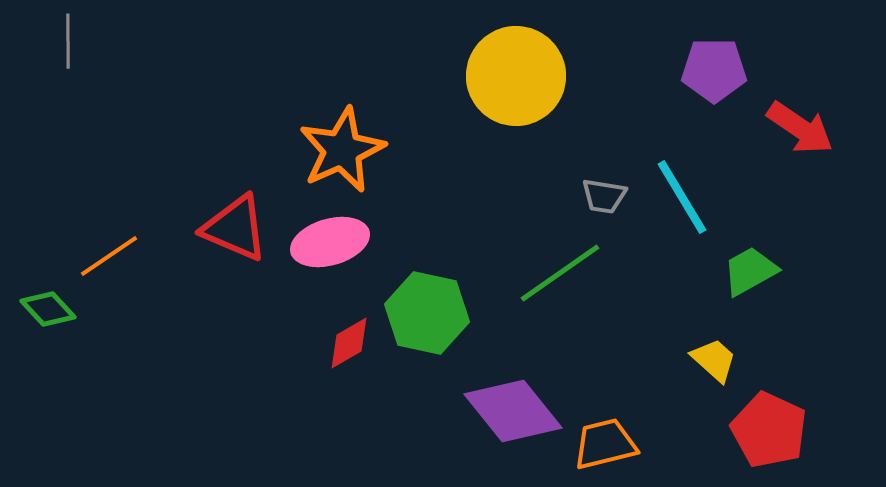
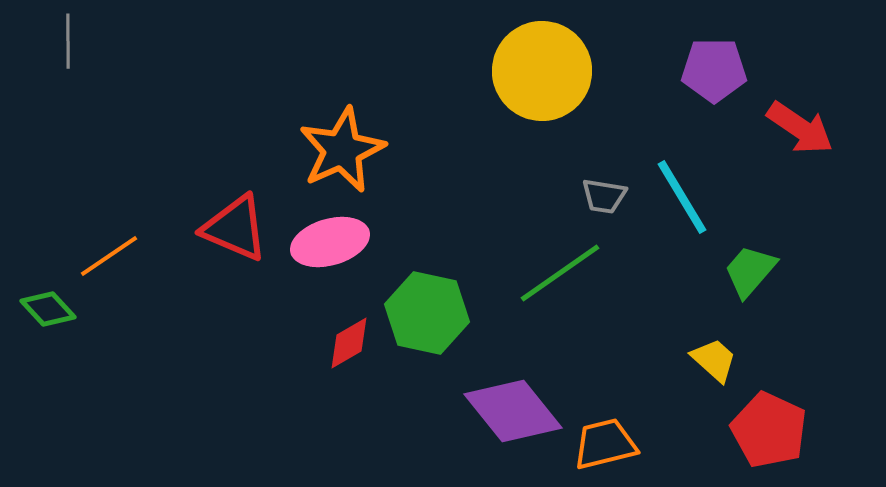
yellow circle: moved 26 px right, 5 px up
green trapezoid: rotated 20 degrees counterclockwise
